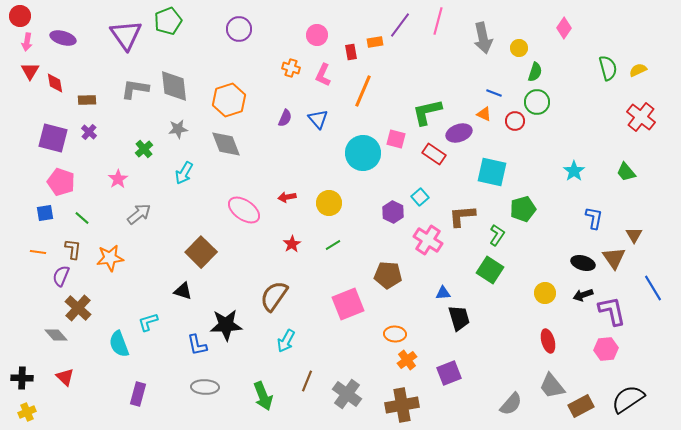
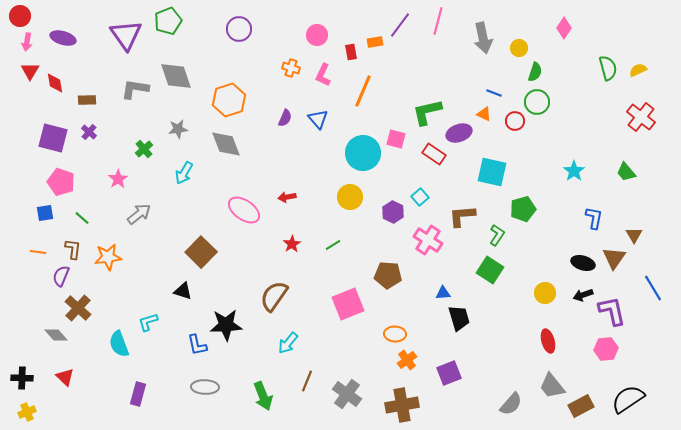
gray diamond at (174, 86): moved 2 px right, 10 px up; rotated 12 degrees counterclockwise
yellow circle at (329, 203): moved 21 px right, 6 px up
orange star at (110, 258): moved 2 px left, 1 px up
brown triangle at (614, 258): rotated 10 degrees clockwise
cyan arrow at (286, 341): moved 2 px right, 2 px down; rotated 10 degrees clockwise
